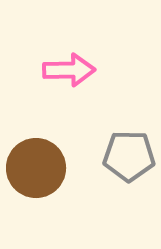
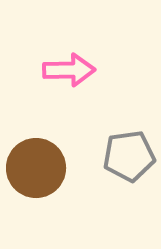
gray pentagon: rotated 9 degrees counterclockwise
